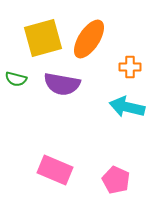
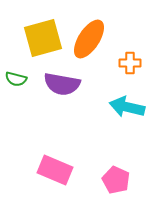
orange cross: moved 4 px up
